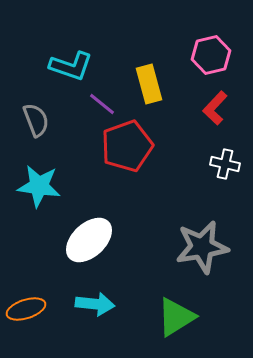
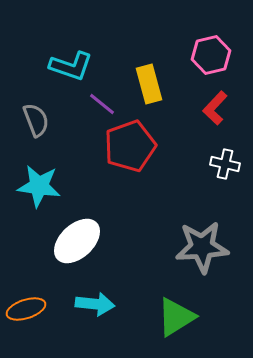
red pentagon: moved 3 px right
white ellipse: moved 12 px left, 1 px down
gray star: rotated 6 degrees clockwise
